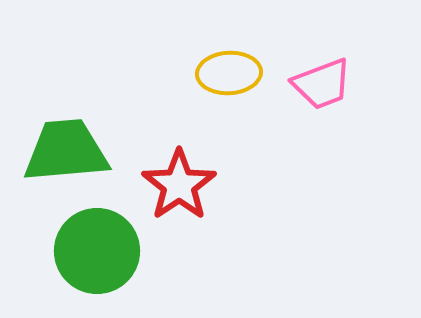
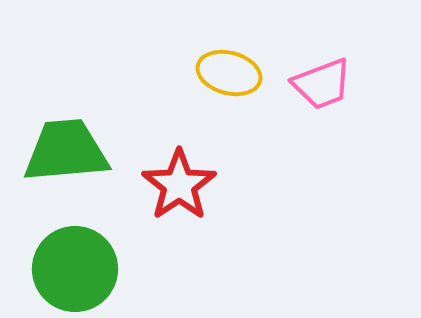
yellow ellipse: rotated 18 degrees clockwise
green circle: moved 22 px left, 18 px down
